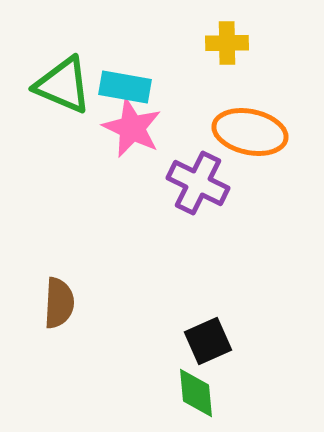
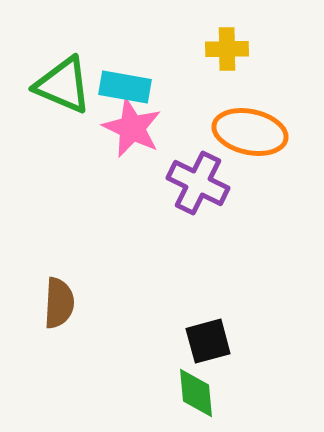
yellow cross: moved 6 px down
black square: rotated 9 degrees clockwise
